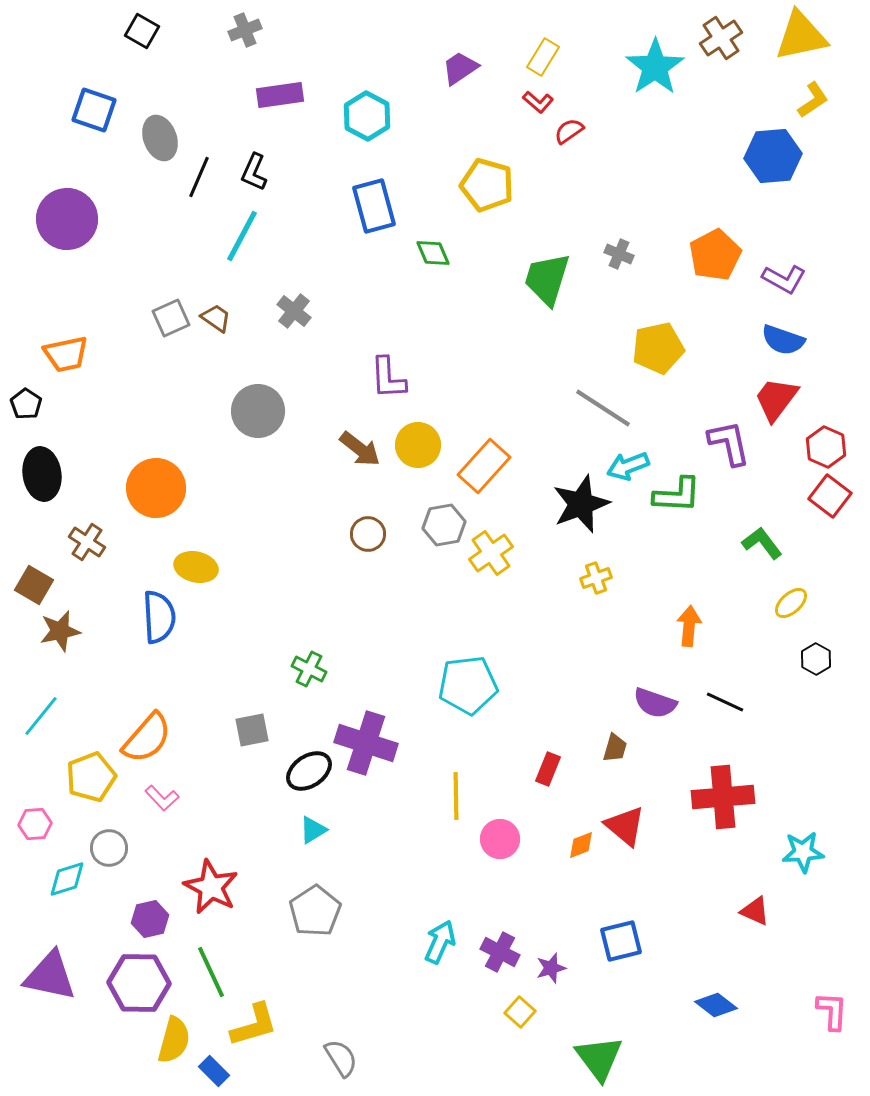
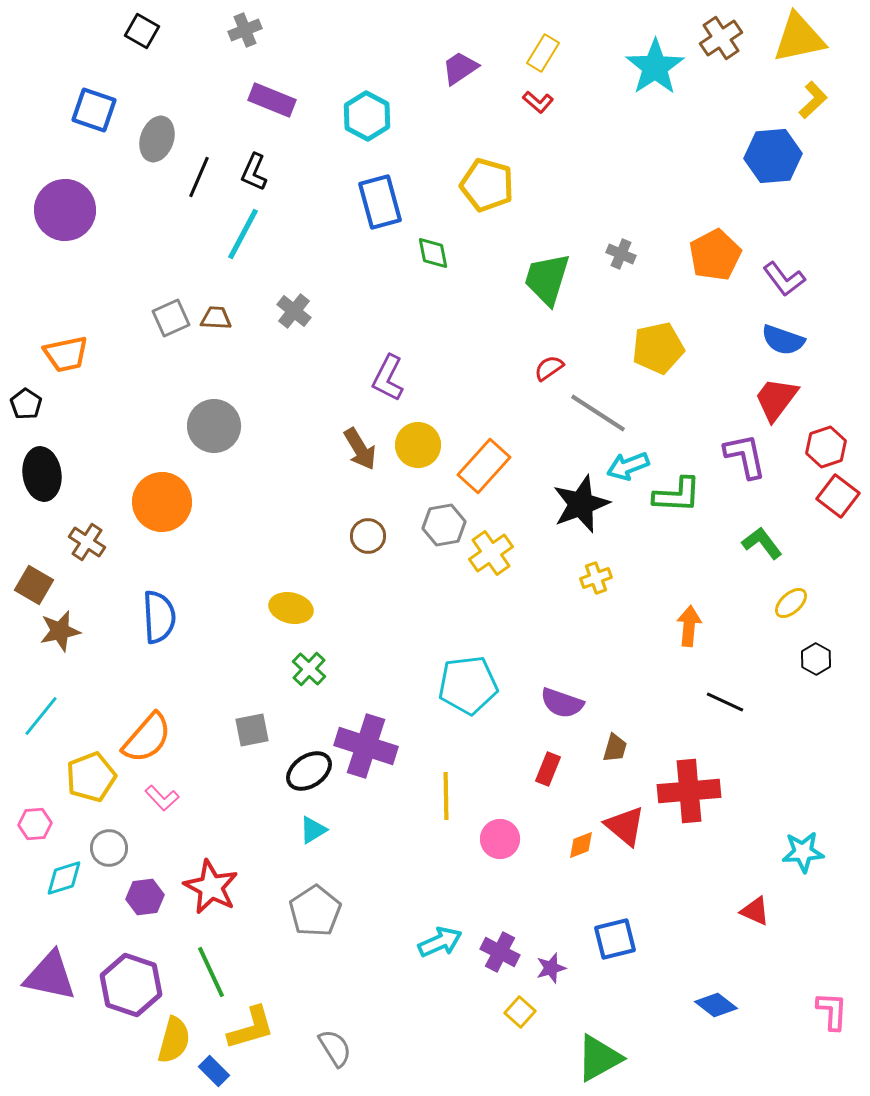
yellow triangle at (801, 36): moved 2 px left, 2 px down
yellow rectangle at (543, 57): moved 4 px up
purple rectangle at (280, 95): moved 8 px left, 5 px down; rotated 30 degrees clockwise
yellow L-shape at (813, 100): rotated 9 degrees counterclockwise
red semicircle at (569, 131): moved 20 px left, 237 px down
gray ellipse at (160, 138): moved 3 px left, 1 px down; rotated 39 degrees clockwise
blue rectangle at (374, 206): moved 6 px right, 4 px up
purple circle at (67, 219): moved 2 px left, 9 px up
cyan line at (242, 236): moved 1 px right, 2 px up
green diamond at (433, 253): rotated 12 degrees clockwise
gray cross at (619, 254): moved 2 px right
purple L-shape at (784, 279): rotated 24 degrees clockwise
brown trapezoid at (216, 318): rotated 32 degrees counterclockwise
purple L-shape at (388, 378): rotated 30 degrees clockwise
gray line at (603, 408): moved 5 px left, 5 px down
gray circle at (258, 411): moved 44 px left, 15 px down
purple L-shape at (729, 443): moved 16 px right, 13 px down
red hexagon at (826, 447): rotated 18 degrees clockwise
brown arrow at (360, 449): rotated 21 degrees clockwise
orange circle at (156, 488): moved 6 px right, 14 px down
red square at (830, 496): moved 8 px right
brown circle at (368, 534): moved 2 px down
yellow ellipse at (196, 567): moved 95 px right, 41 px down
green cross at (309, 669): rotated 16 degrees clockwise
purple semicircle at (655, 703): moved 93 px left
purple cross at (366, 743): moved 3 px down
yellow line at (456, 796): moved 10 px left
red cross at (723, 797): moved 34 px left, 6 px up
cyan diamond at (67, 879): moved 3 px left, 1 px up
purple hexagon at (150, 919): moved 5 px left, 22 px up; rotated 6 degrees clockwise
blue square at (621, 941): moved 6 px left, 2 px up
cyan arrow at (440, 942): rotated 42 degrees clockwise
purple hexagon at (139, 983): moved 8 px left, 2 px down; rotated 18 degrees clockwise
yellow L-shape at (254, 1025): moved 3 px left, 3 px down
gray semicircle at (341, 1058): moved 6 px left, 10 px up
green triangle at (599, 1058): rotated 38 degrees clockwise
